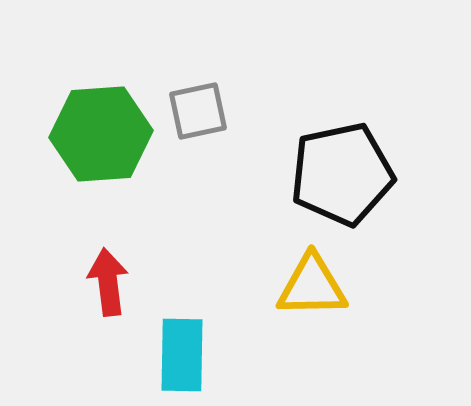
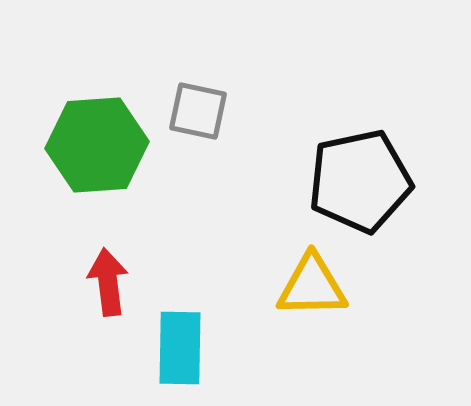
gray square: rotated 24 degrees clockwise
green hexagon: moved 4 px left, 11 px down
black pentagon: moved 18 px right, 7 px down
cyan rectangle: moved 2 px left, 7 px up
